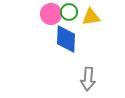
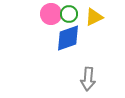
green circle: moved 2 px down
yellow triangle: moved 3 px right; rotated 18 degrees counterclockwise
blue diamond: moved 2 px right, 1 px up; rotated 68 degrees clockwise
